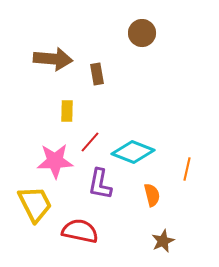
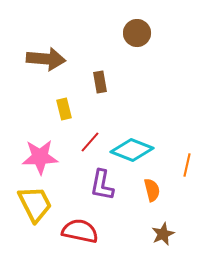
brown circle: moved 5 px left
brown arrow: moved 7 px left
brown rectangle: moved 3 px right, 8 px down
yellow rectangle: moved 3 px left, 2 px up; rotated 15 degrees counterclockwise
cyan diamond: moved 1 px left, 2 px up
pink star: moved 15 px left, 4 px up
orange line: moved 4 px up
purple L-shape: moved 2 px right, 1 px down
orange semicircle: moved 5 px up
brown star: moved 7 px up
